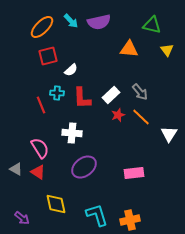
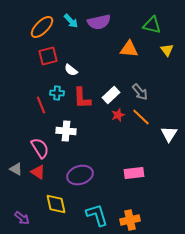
white semicircle: rotated 80 degrees clockwise
white cross: moved 6 px left, 2 px up
purple ellipse: moved 4 px left, 8 px down; rotated 20 degrees clockwise
